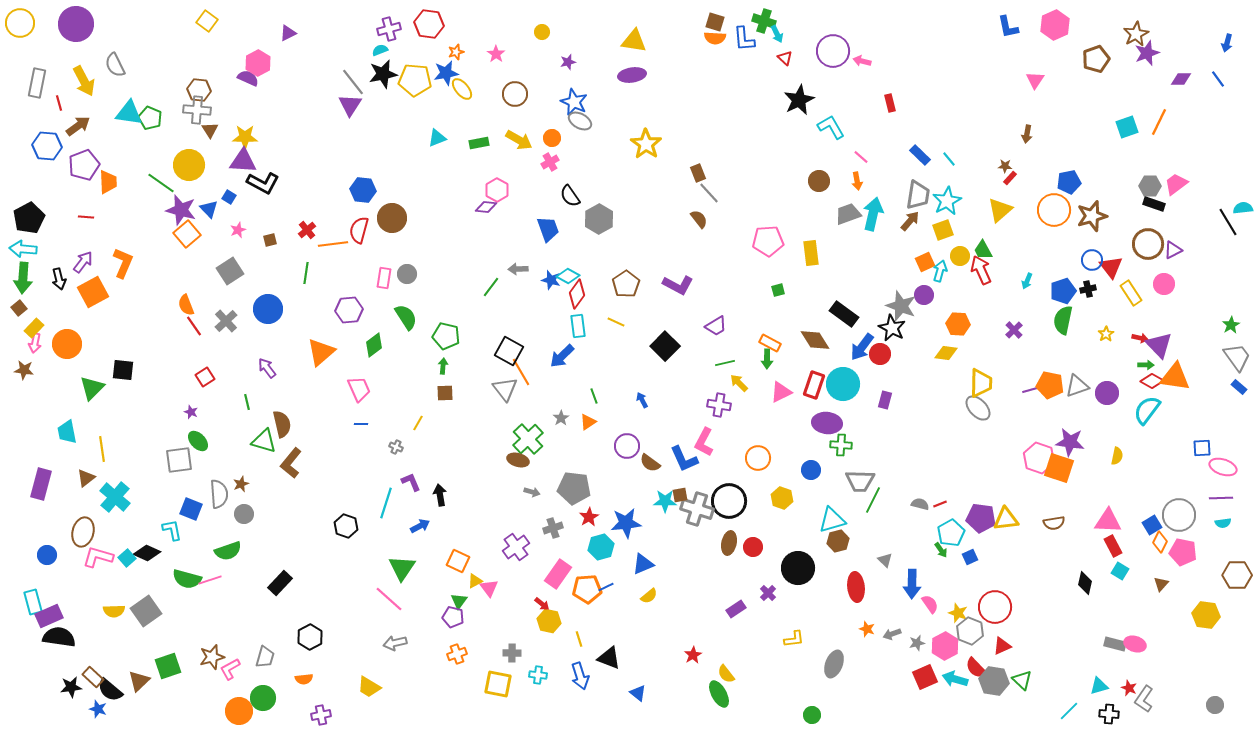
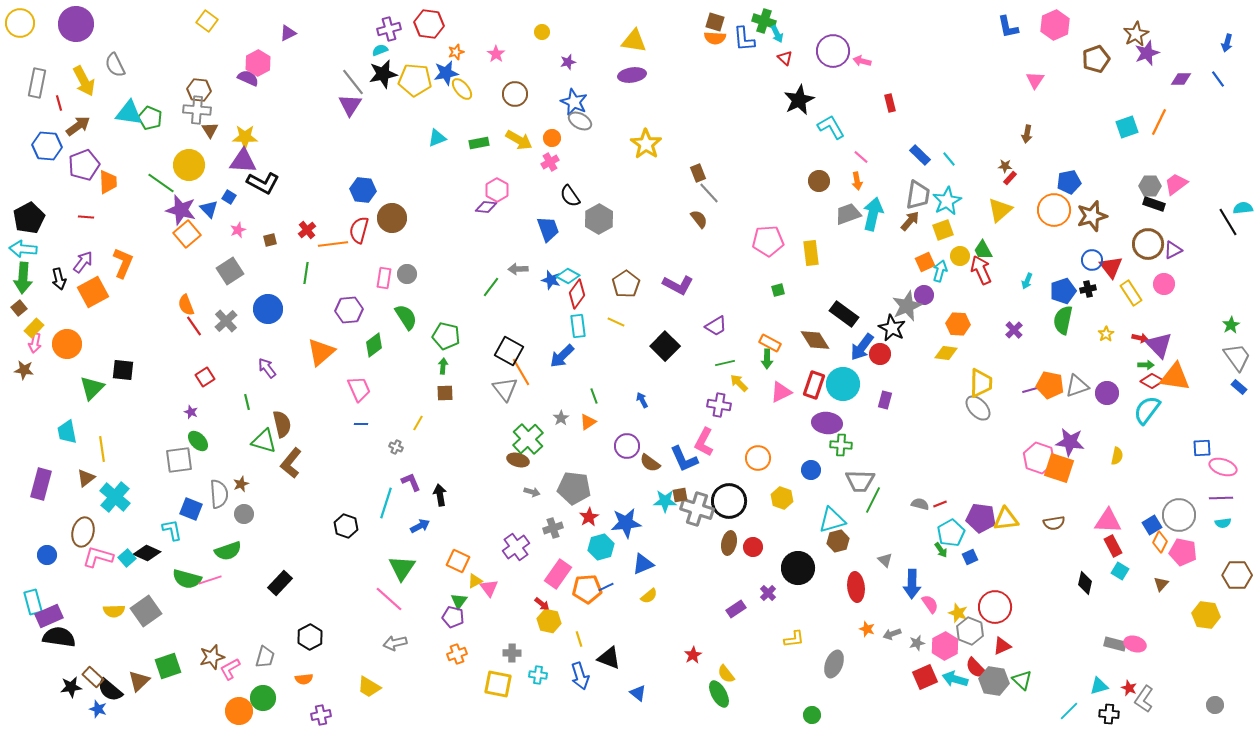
gray star at (901, 306): moved 6 px right; rotated 28 degrees clockwise
